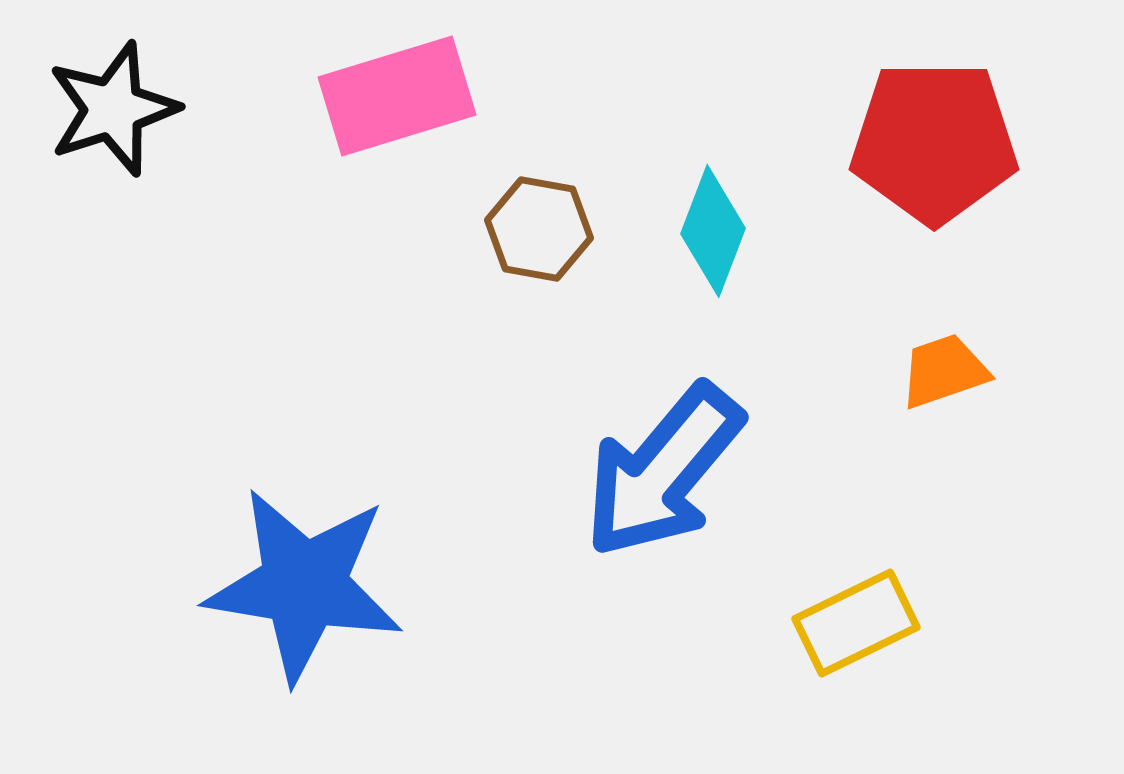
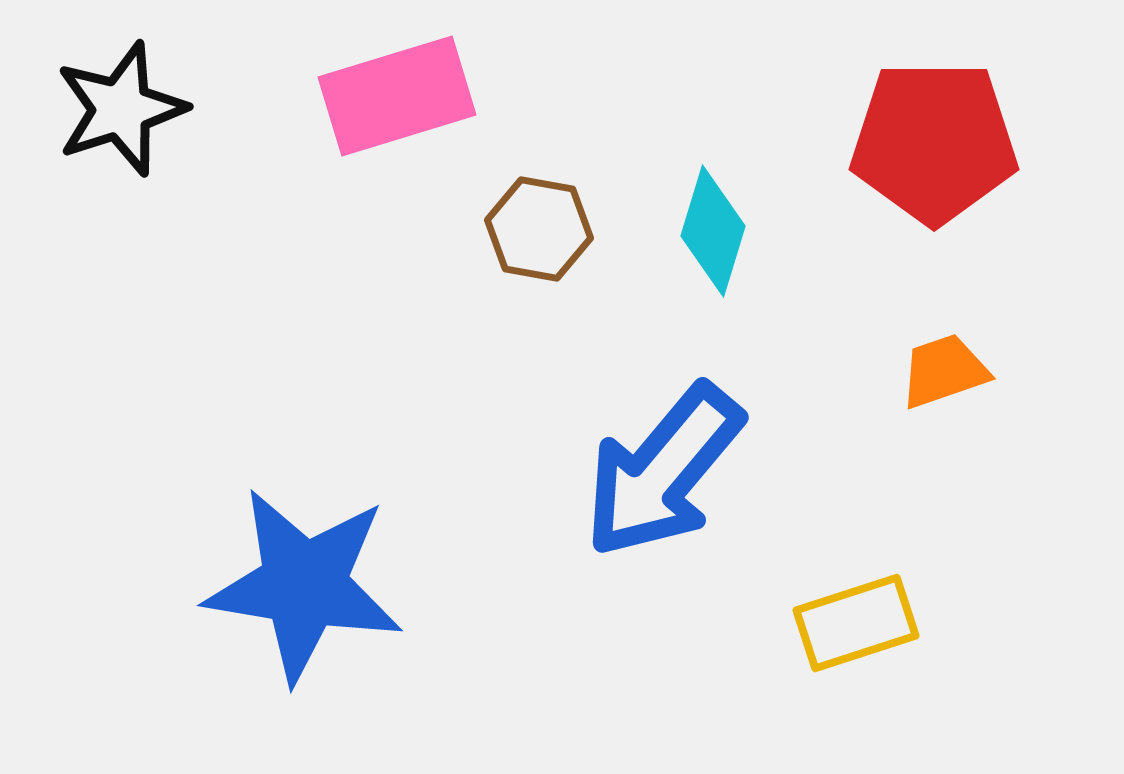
black star: moved 8 px right
cyan diamond: rotated 4 degrees counterclockwise
yellow rectangle: rotated 8 degrees clockwise
